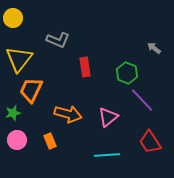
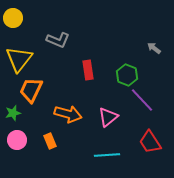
red rectangle: moved 3 px right, 3 px down
green hexagon: moved 2 px down
